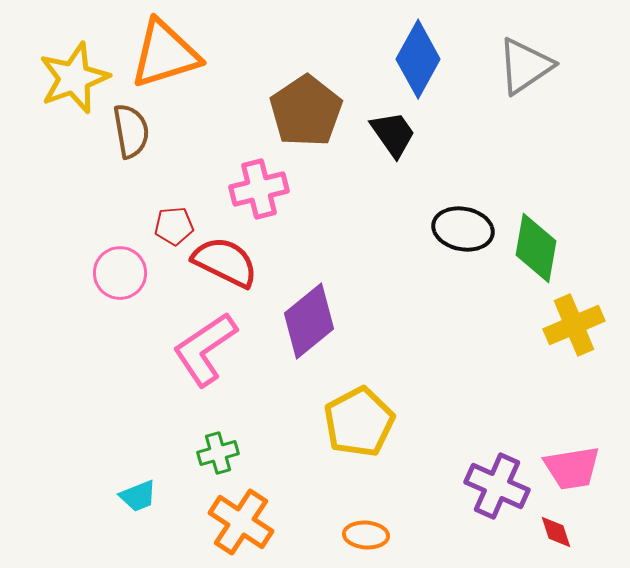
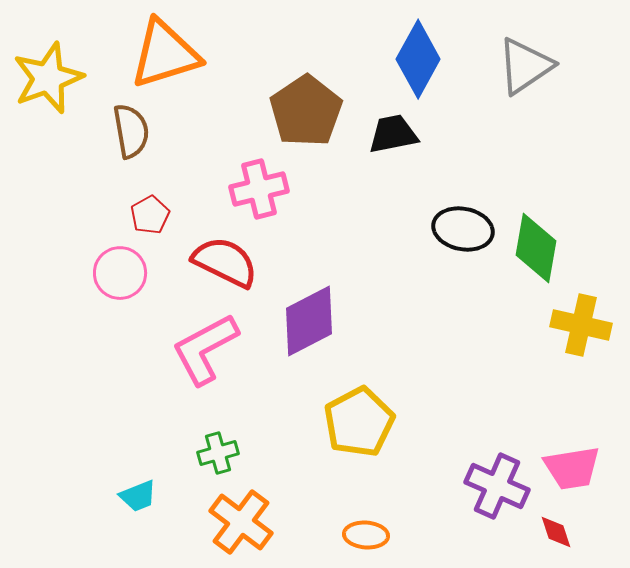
yellow star: moved 26 px left
black trapezoid: rotated 66 degrees counterclockwise
red pentagon: moved 24 px left, 11 px up; rotated 24 degrees counterclockwise
purple diamond: rotated 12 degrees clockwise
yellow cross: moved 7 px right; rotated 36 degrees clockwise
pink L-shape: rotated 6 degrees clockwise
orange cross: rotated 4 degrees clockwise
